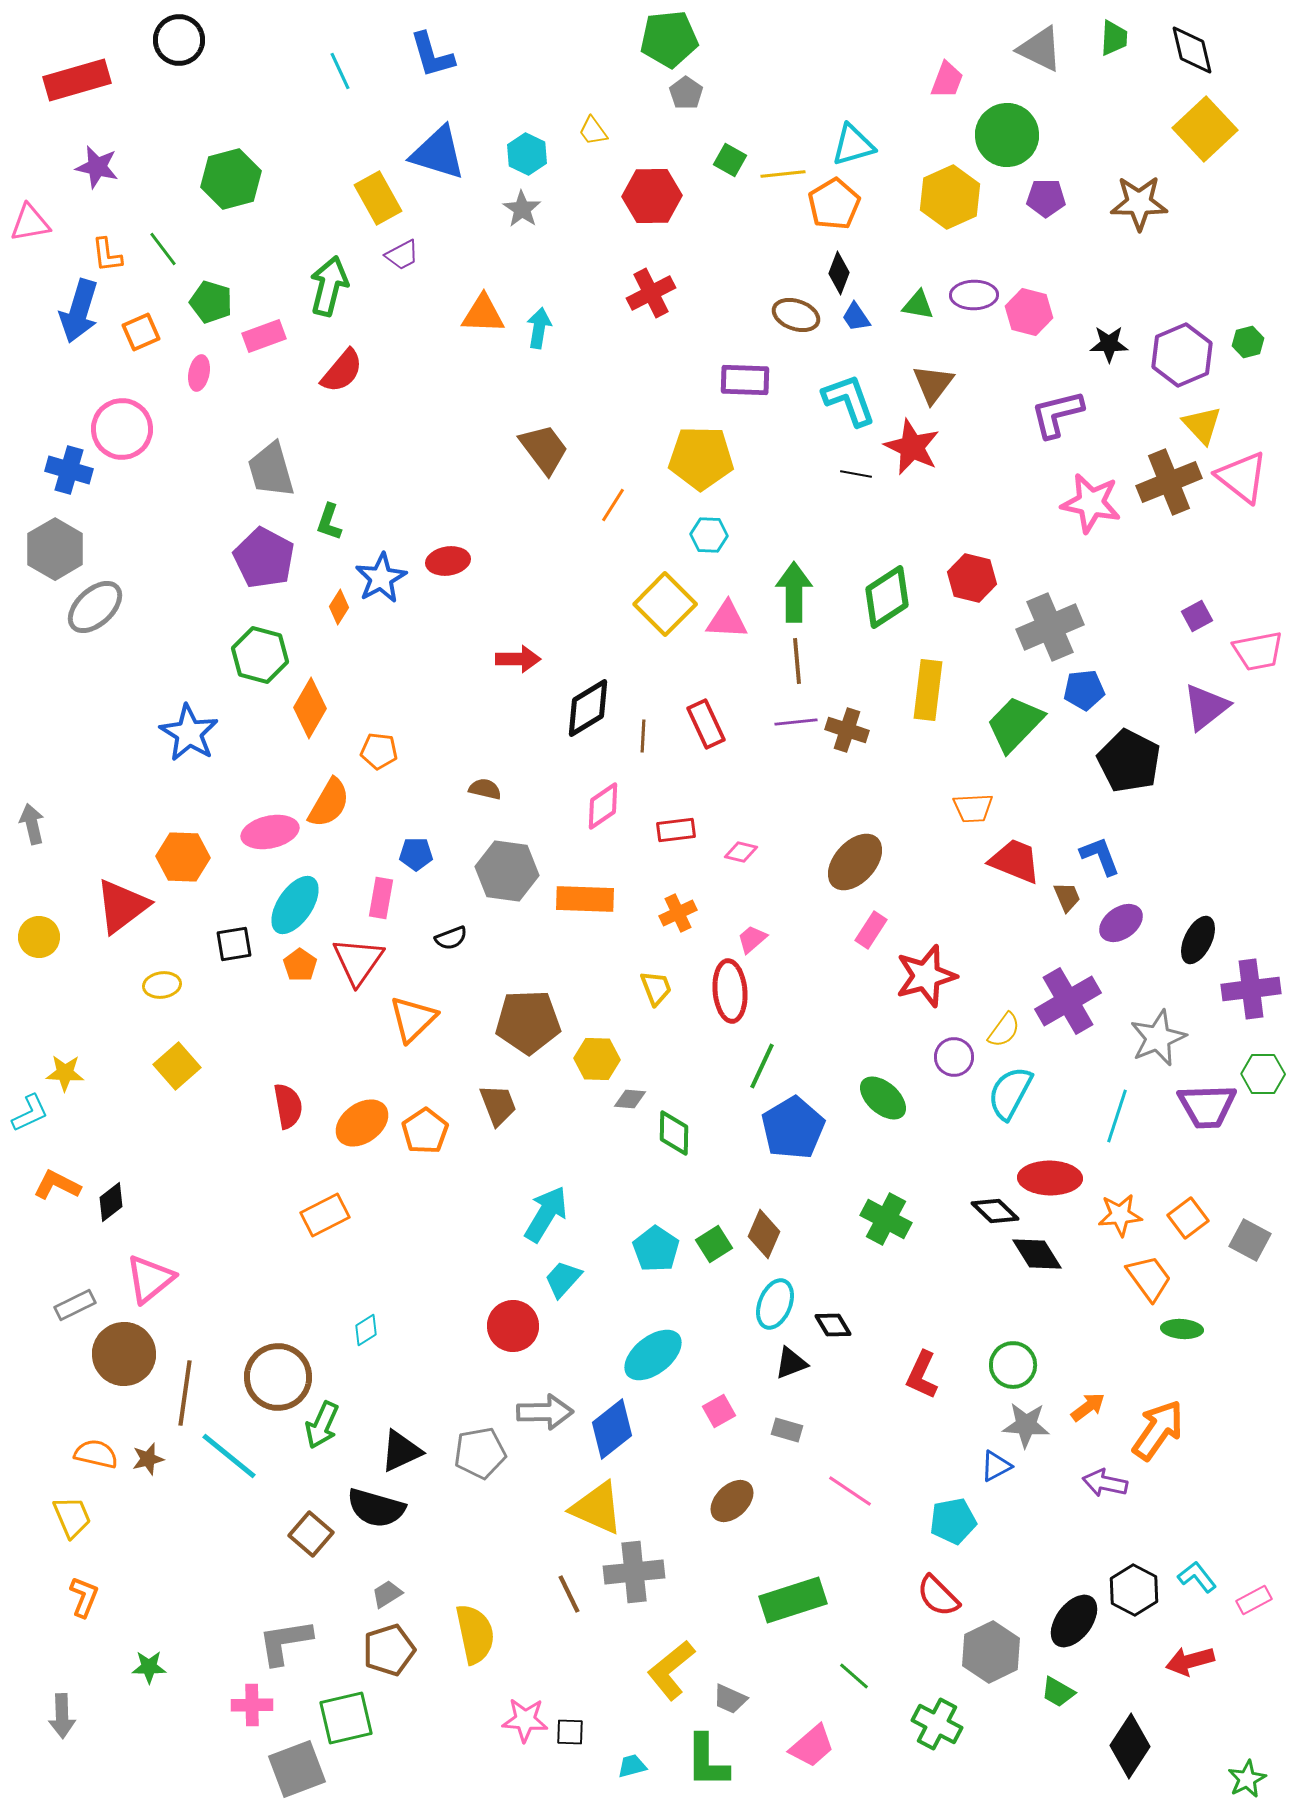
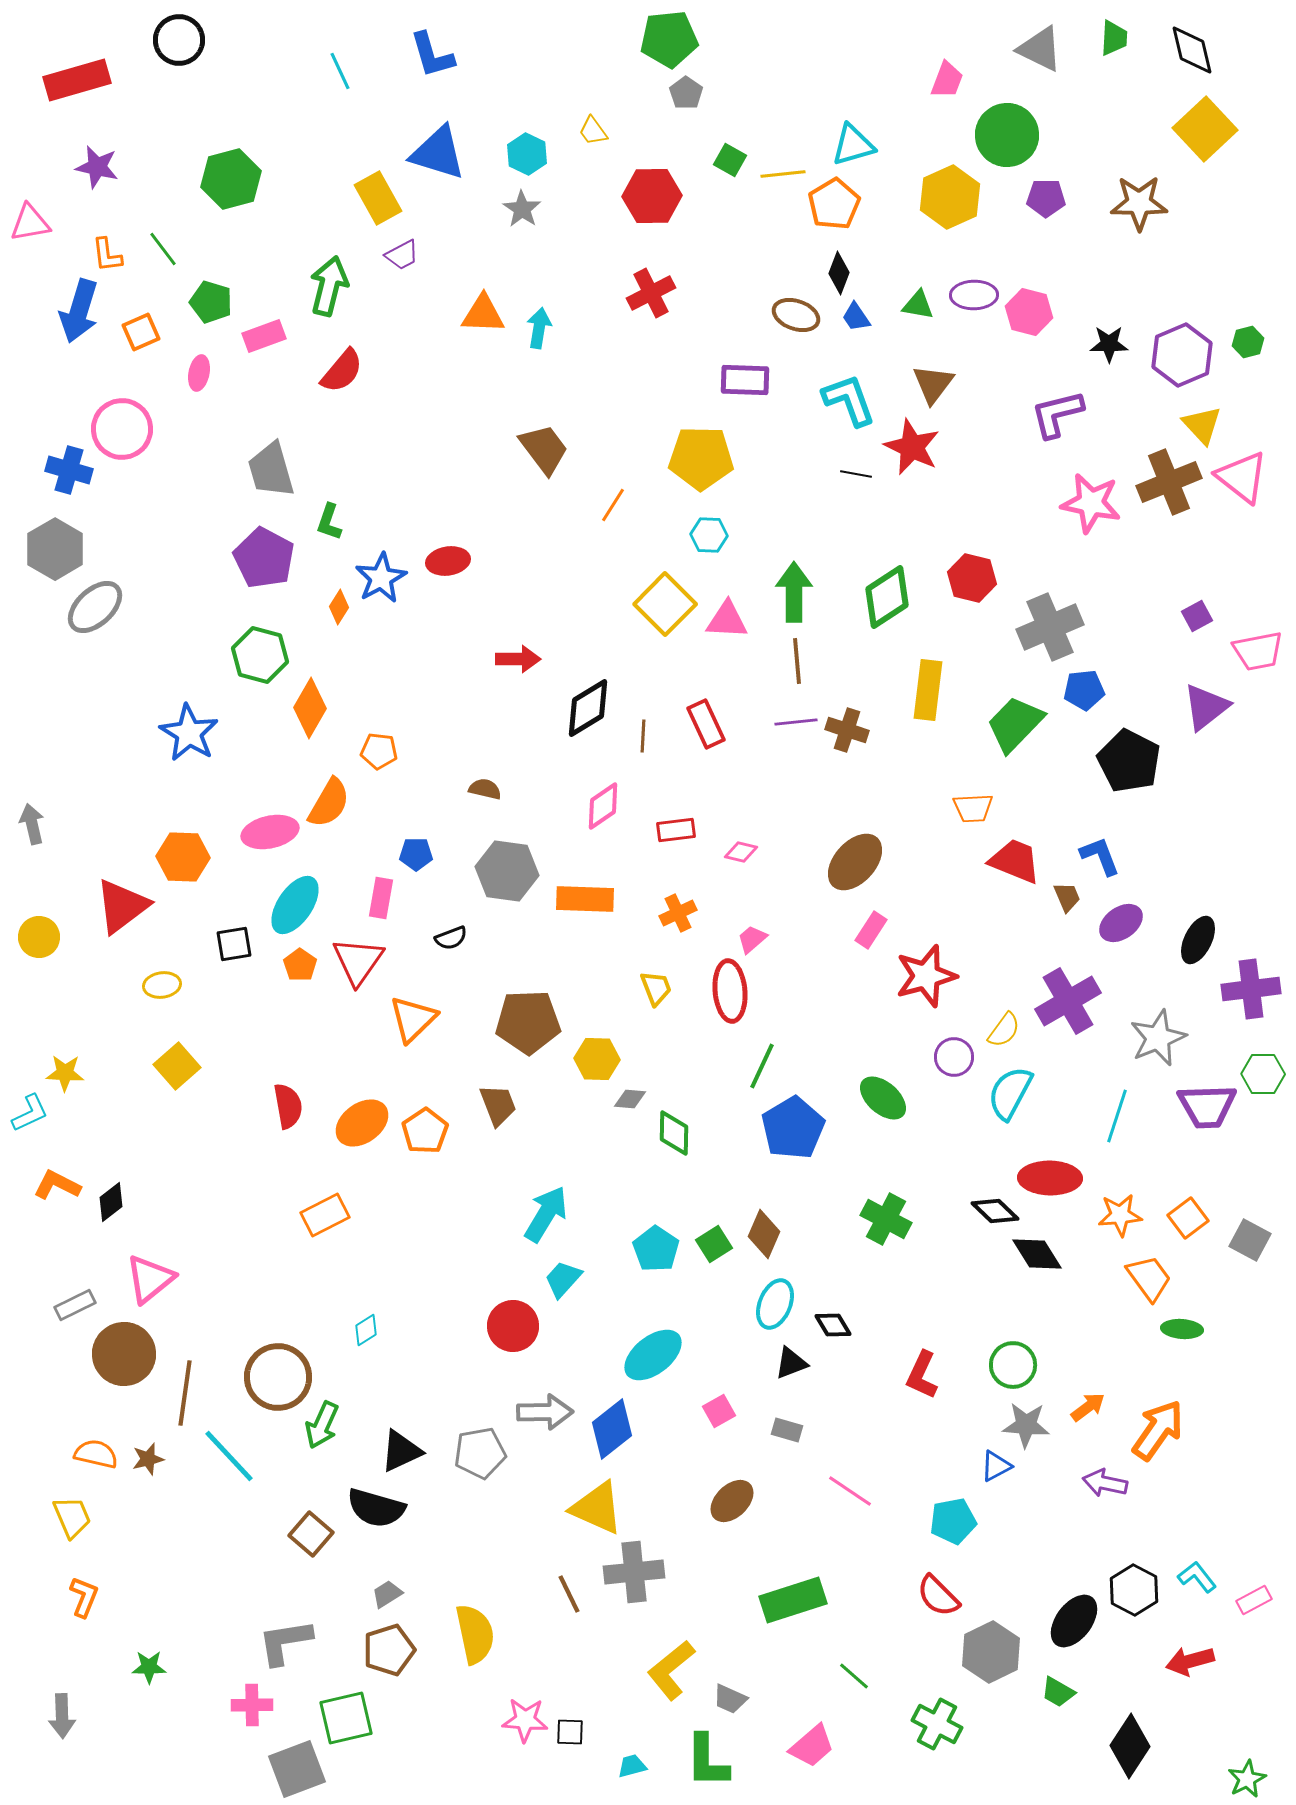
cyan line at (229, 1456): rotated 8 degrees clockwise
